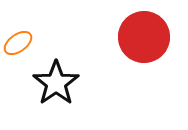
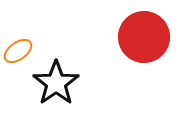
orange ellipse: moved 8 px down
